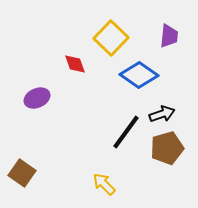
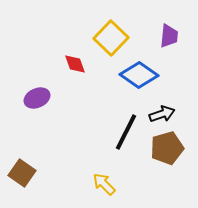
black line: rotated 9 degrees counterclockwise
